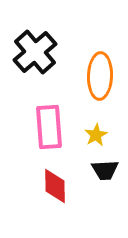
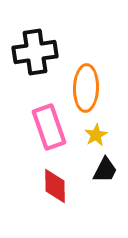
black cross: rotated 33 degrees clockwise
orange ellipse: moved 14 px left, 12 px down
pink rectangle: rotated 15 degrees counterclockwise
black trapezoid: rotated 60 degrees counterclockwise
